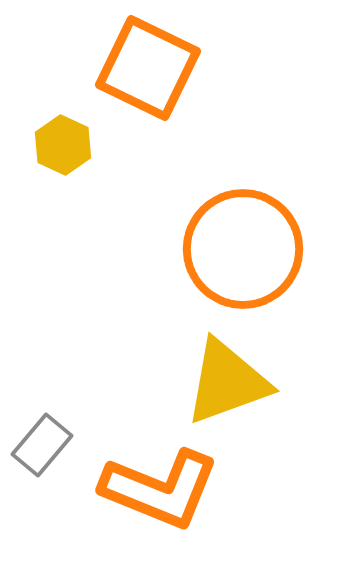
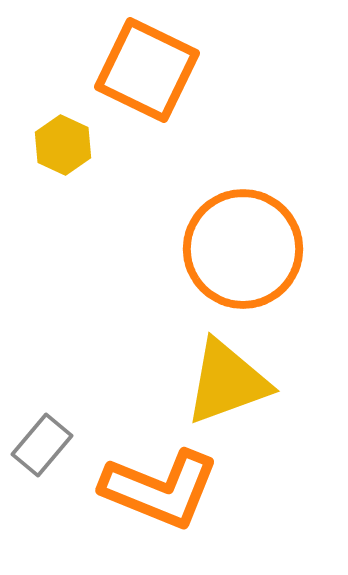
orange square: moved 1 px left, 2 px down
